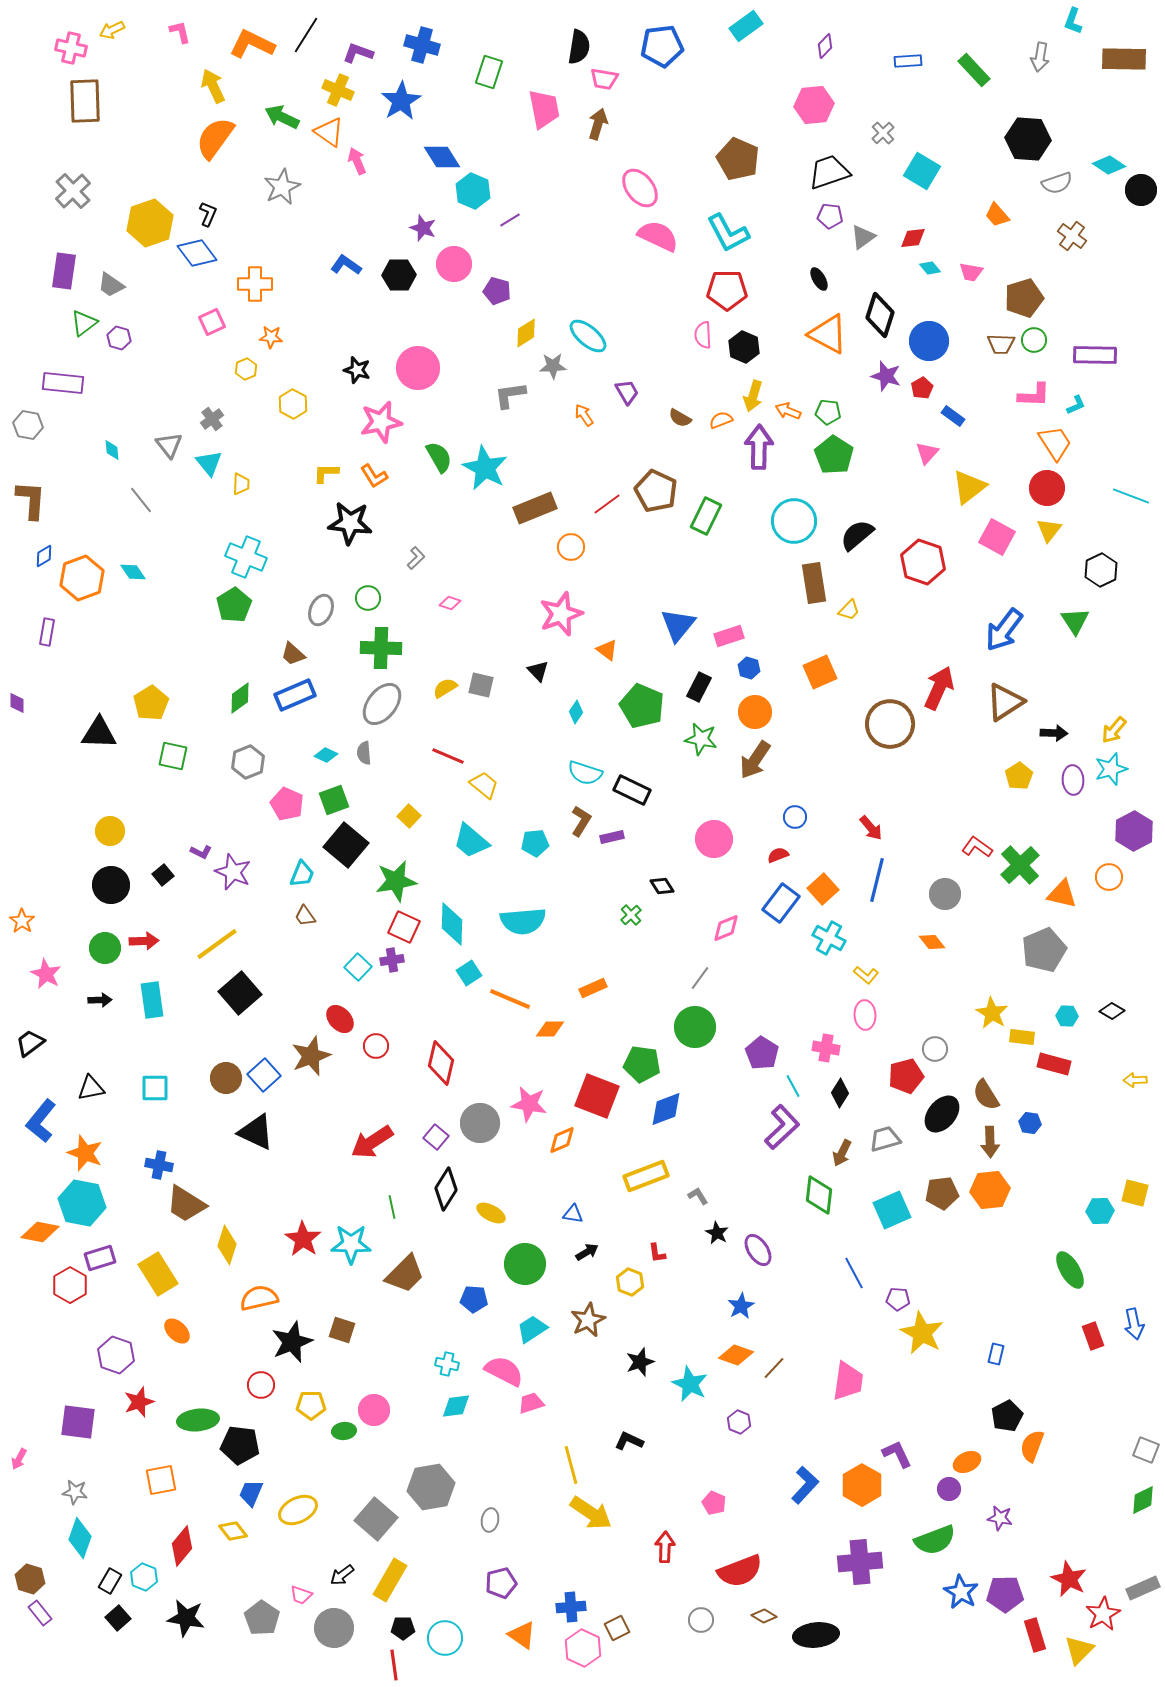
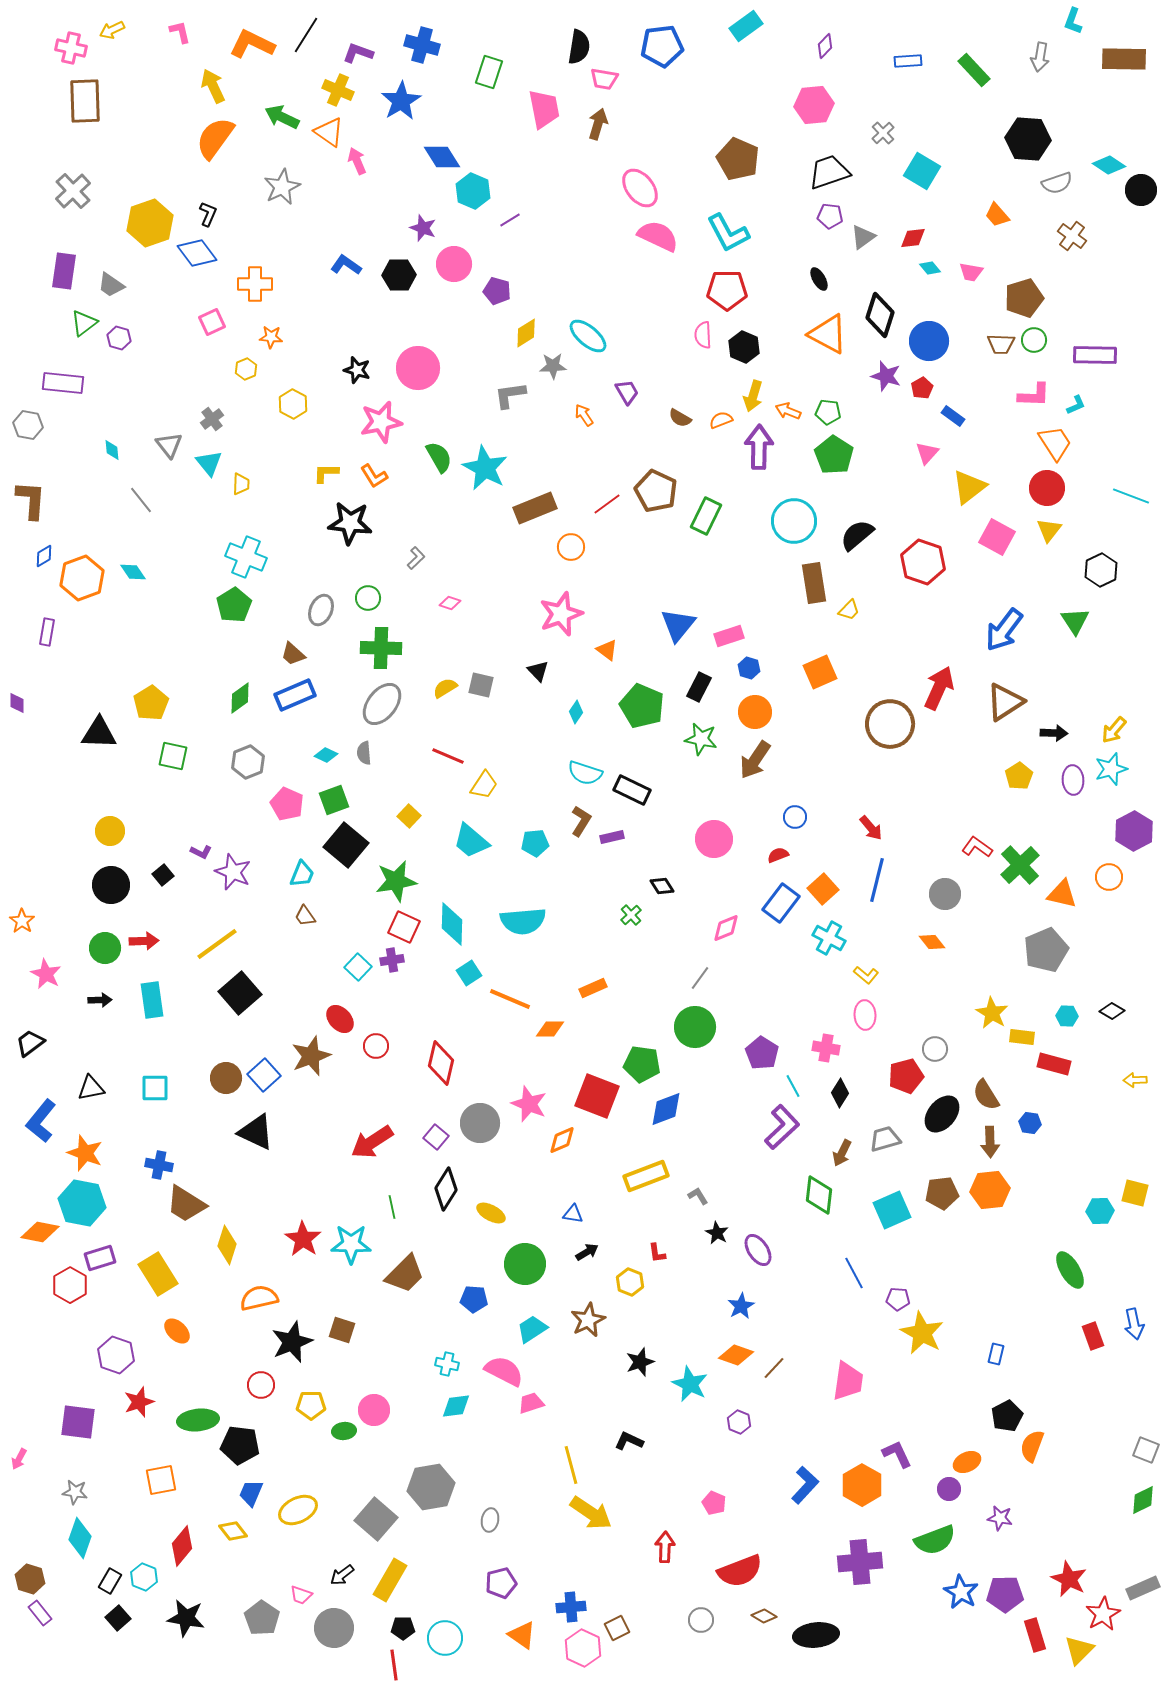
yellow trapezoid at (484, 785): rotated 84 degrees clockwise
gray pentagon at (1044, 950): moved 2 px right
pink star at (529, 1104): rotated 12 degrees clockwise
